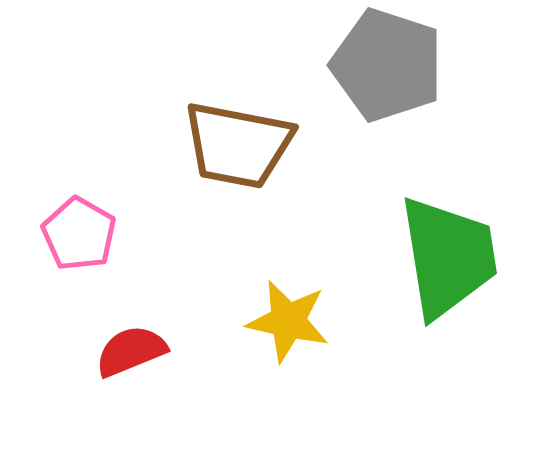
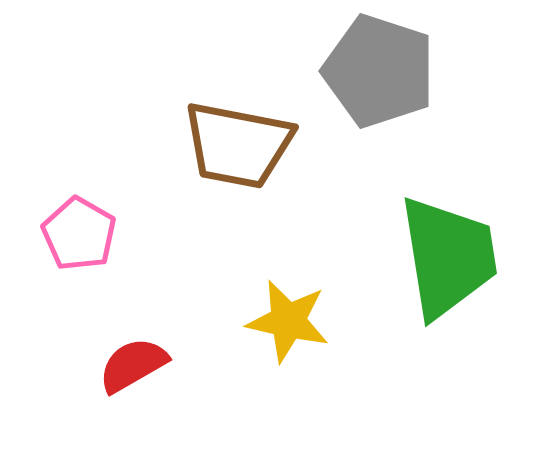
gray pentagon: moved 8 px left, 6 px down
red semicircle: moved 2 px right, 14 px down; rotated 8 degrees counterclockwise
